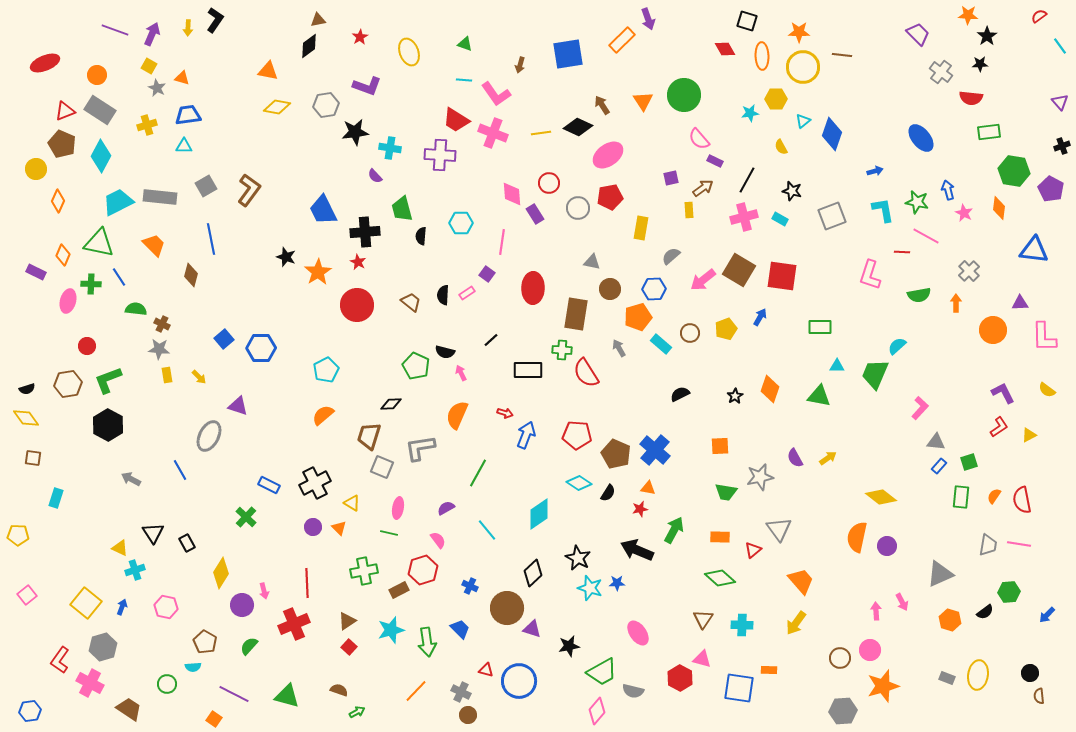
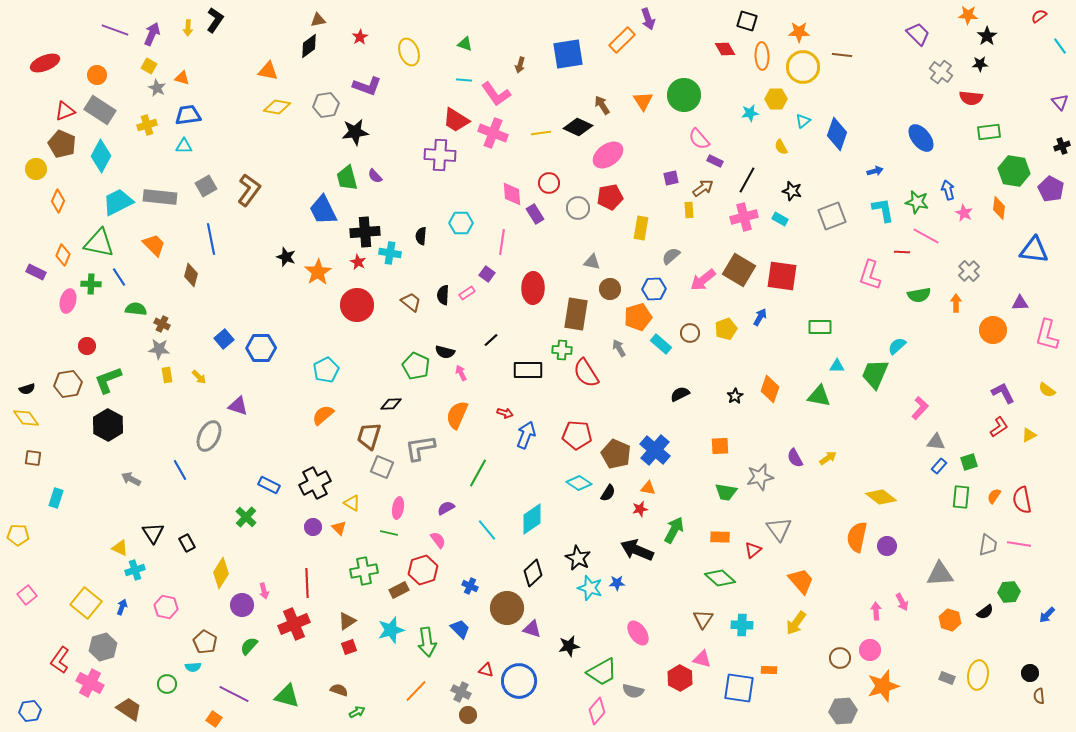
blue diamond at (832, 134): moved 5 px right
cyan cross at (390, 148): moved 105 px down
green trapezoid at (402, 209): moved 55 px left, 31 px up
pink L-shape at (1044, 337): moved 3 px right, 2 px up; rotated 16 degrees clockwise
cyan diamond at (539, 514): moved 7 px left, 5 px down
gray triangle at (940, 574): rotated 20 degrees clockwise
red square at (349, 647): rotated 28 degrees clockwise
